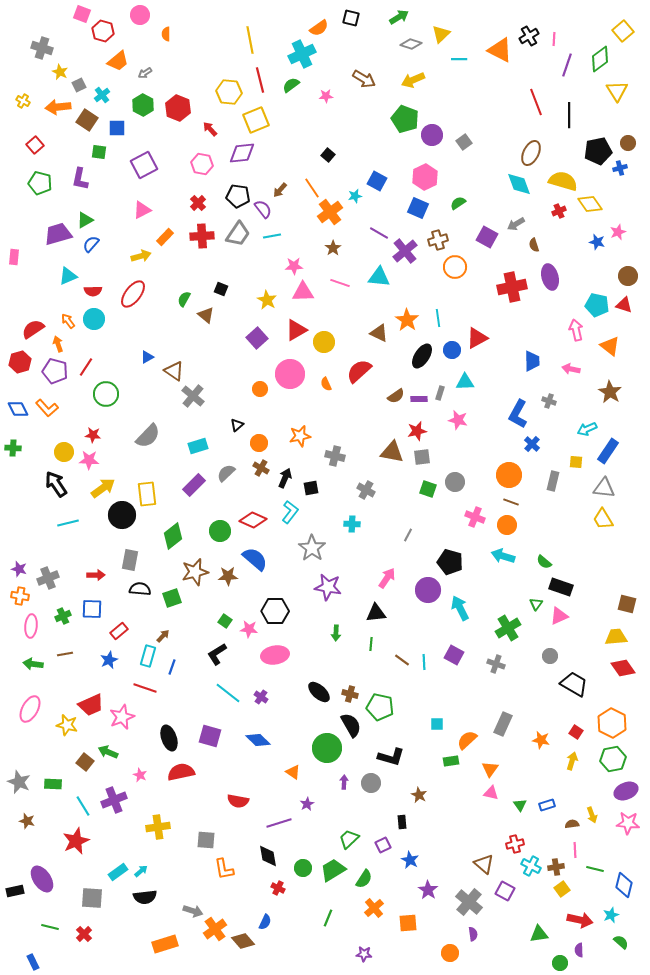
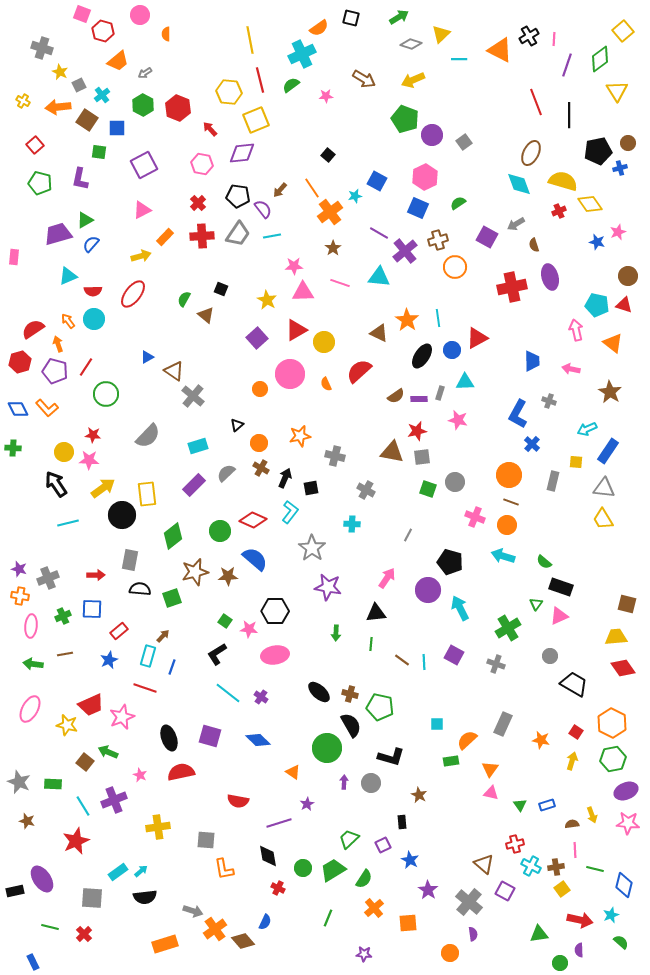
orange triangle at (610, 346): moved 3 px right, 3 px up
